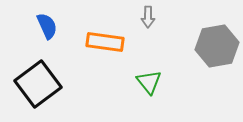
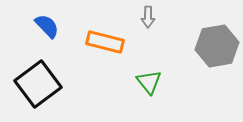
blue semicircle: rotated 20 degrees counterclockwise
orange rectangle: rotated 6 degrees clockwise
